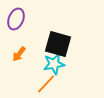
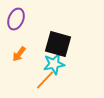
orange line: moved 1 px left, 4 px up
